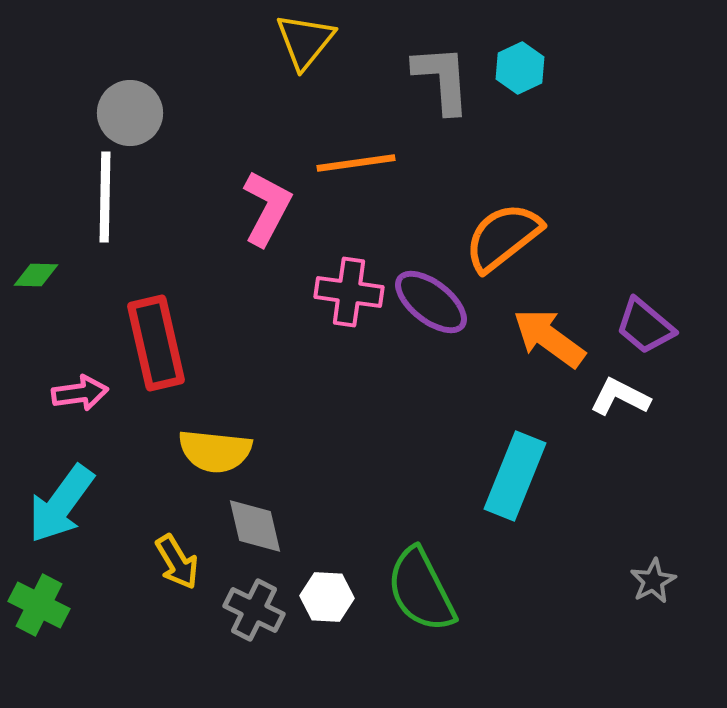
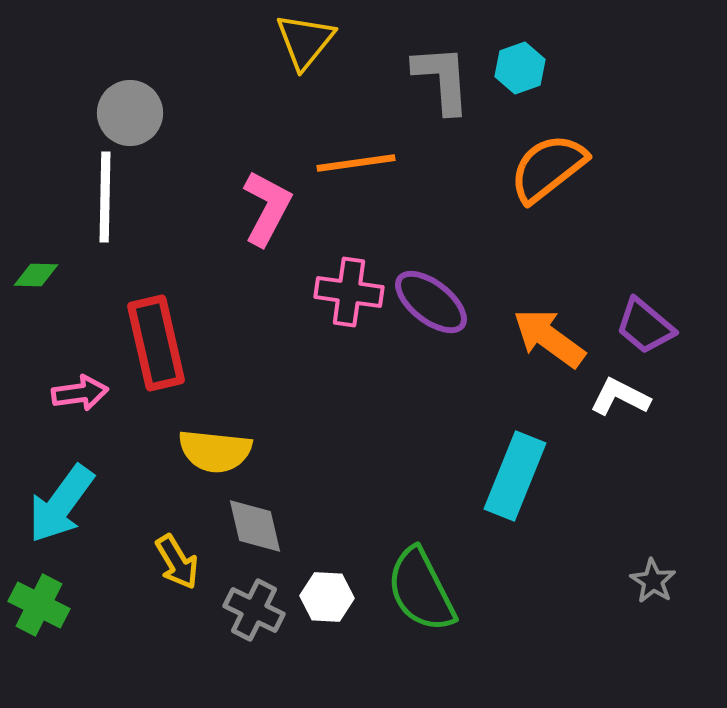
cyan hexagon: rotated 6 degrees clockwise
orange semicircle: moved 45 px right, 69 px up
gray star: rotated 12 degrees counterclockwise
